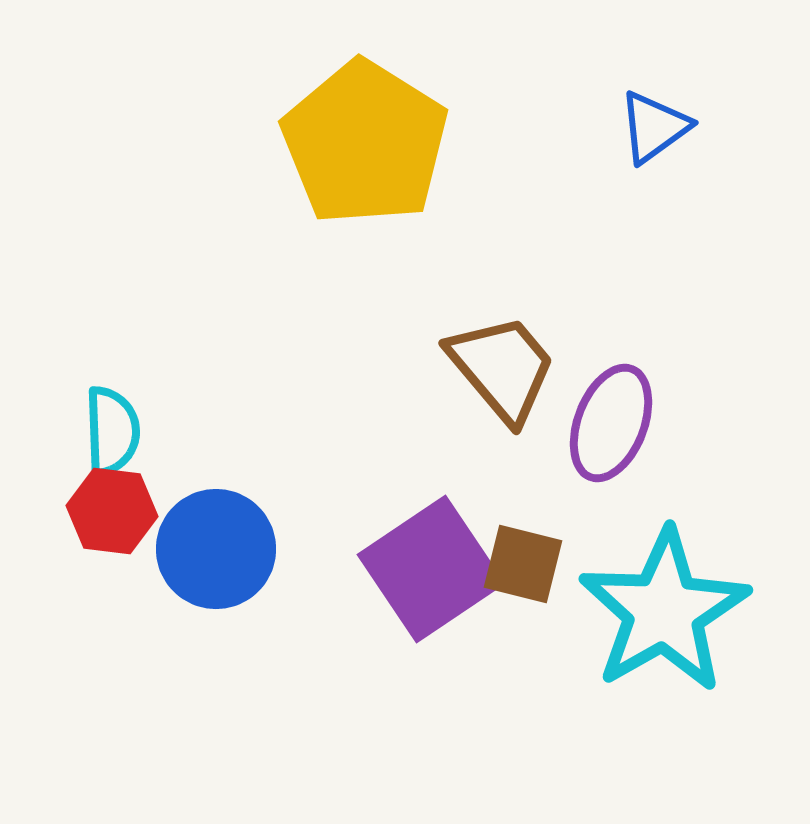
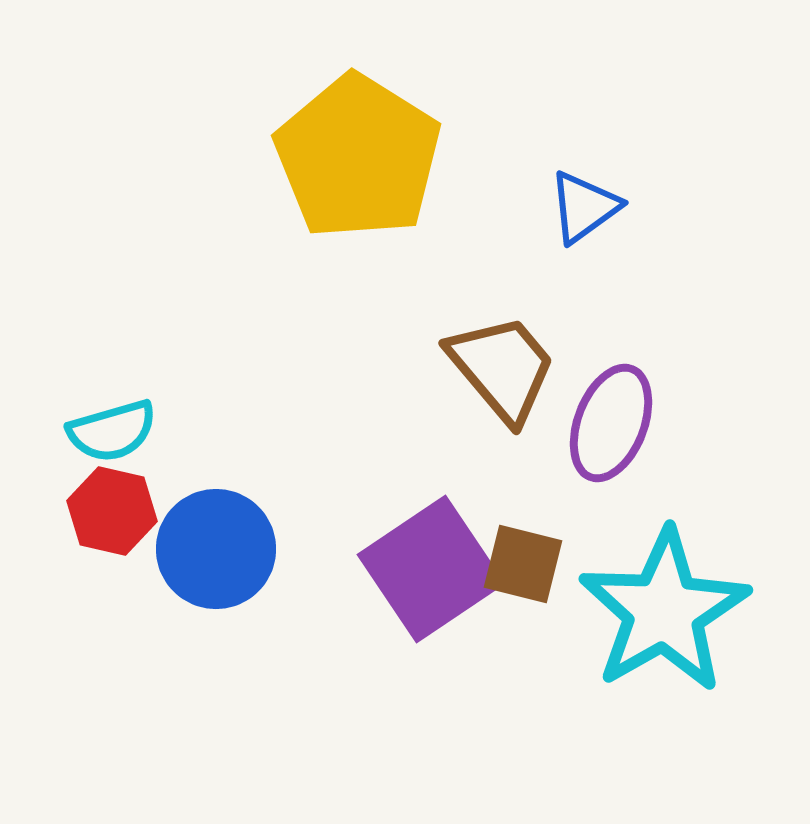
blue triangle: moved 70 px left, 80 px down
yellow pentagon: moved 7 px left, 14 px down
cyan semicircle: rotated 76 degrees clockwise
red hexagon: rotated 6 degrees clockwise
